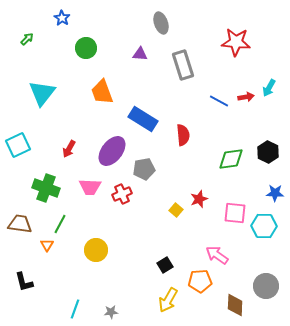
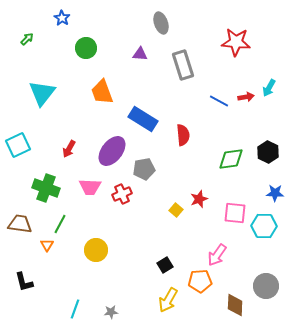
pink arrow at (217, 255): rotated 90 degrees counterclockwise
